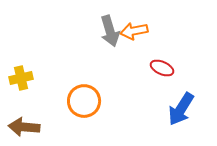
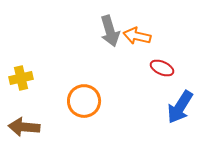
orange arrow: moved 3 px right, 5 px down; rotated 24 degrees clockwise
blue arrow: moved 1 px left, 2 px up
